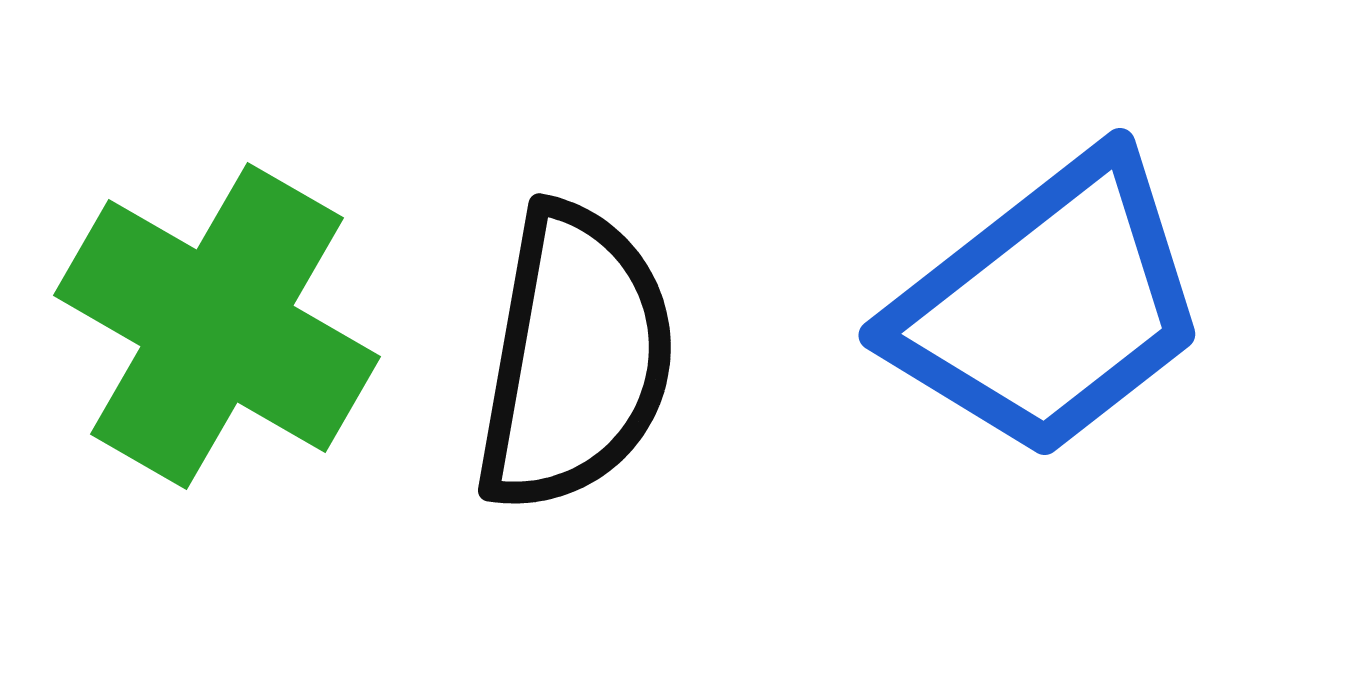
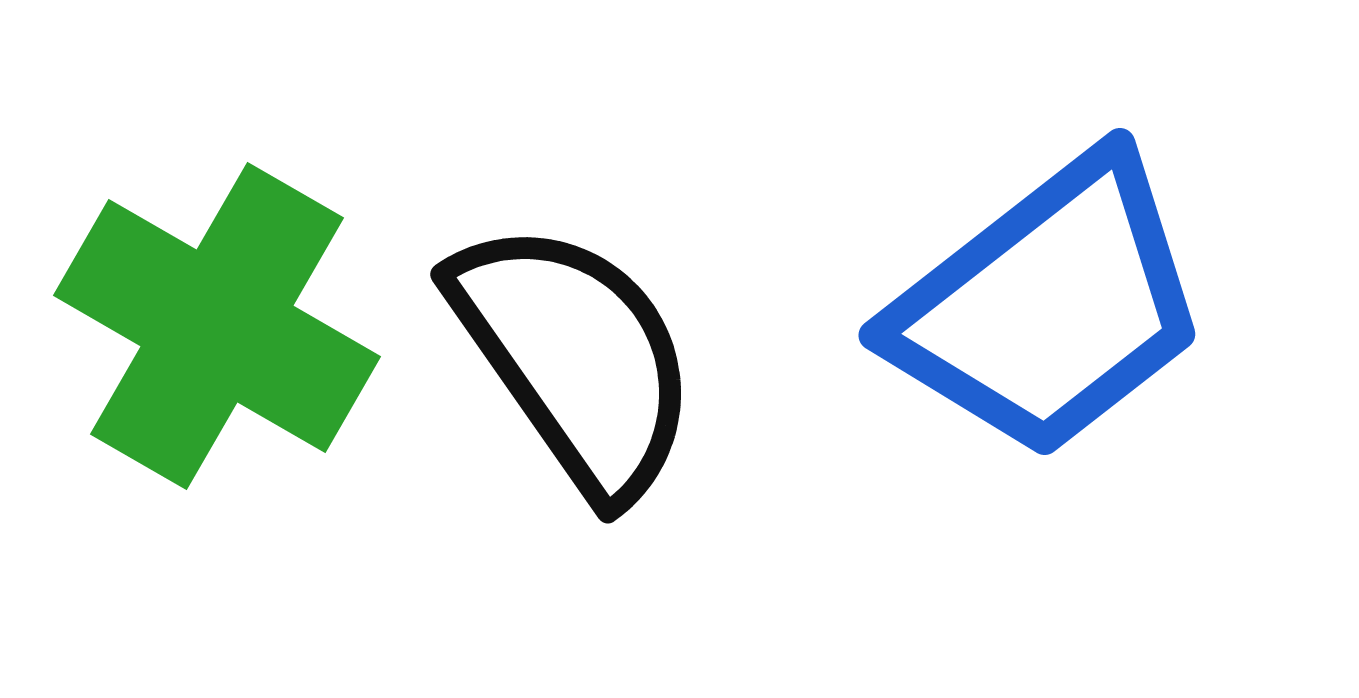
black semicircle: rotated 45 degrees counterclockwise
